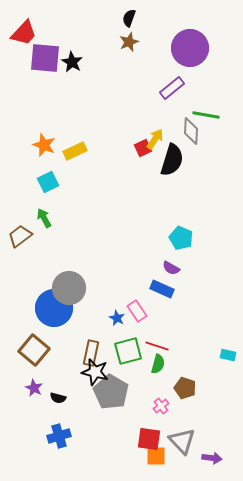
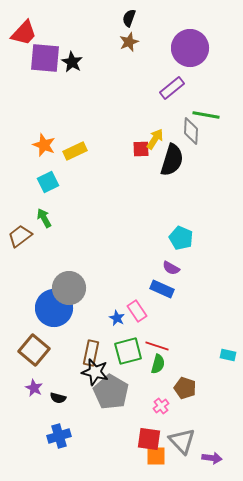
red square at (143, 148): moved 2 px left, 1 px down; rotated 24 degrees clockwise
